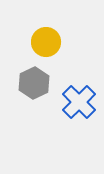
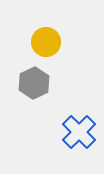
blue cross: moved 30 px down
